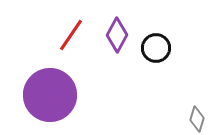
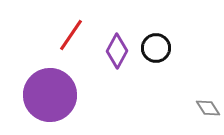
purple diamond: moved 16 px down
gray diamond: moved 11 px right, 11 px up; rotated 50 degrees counterclockwise
